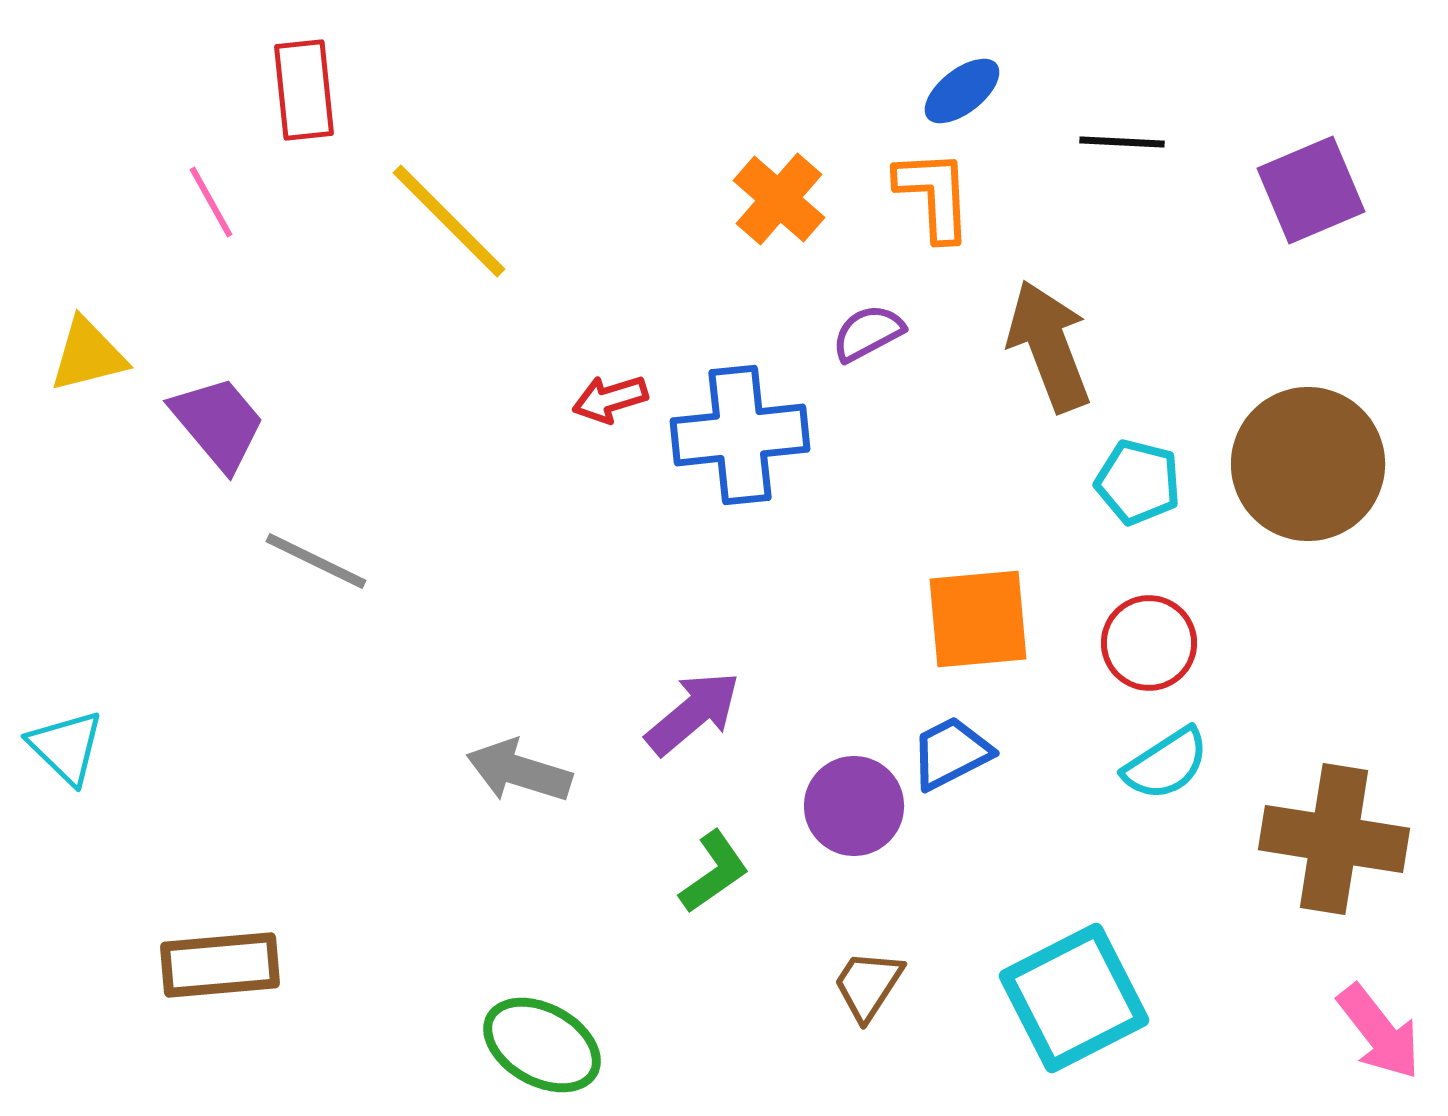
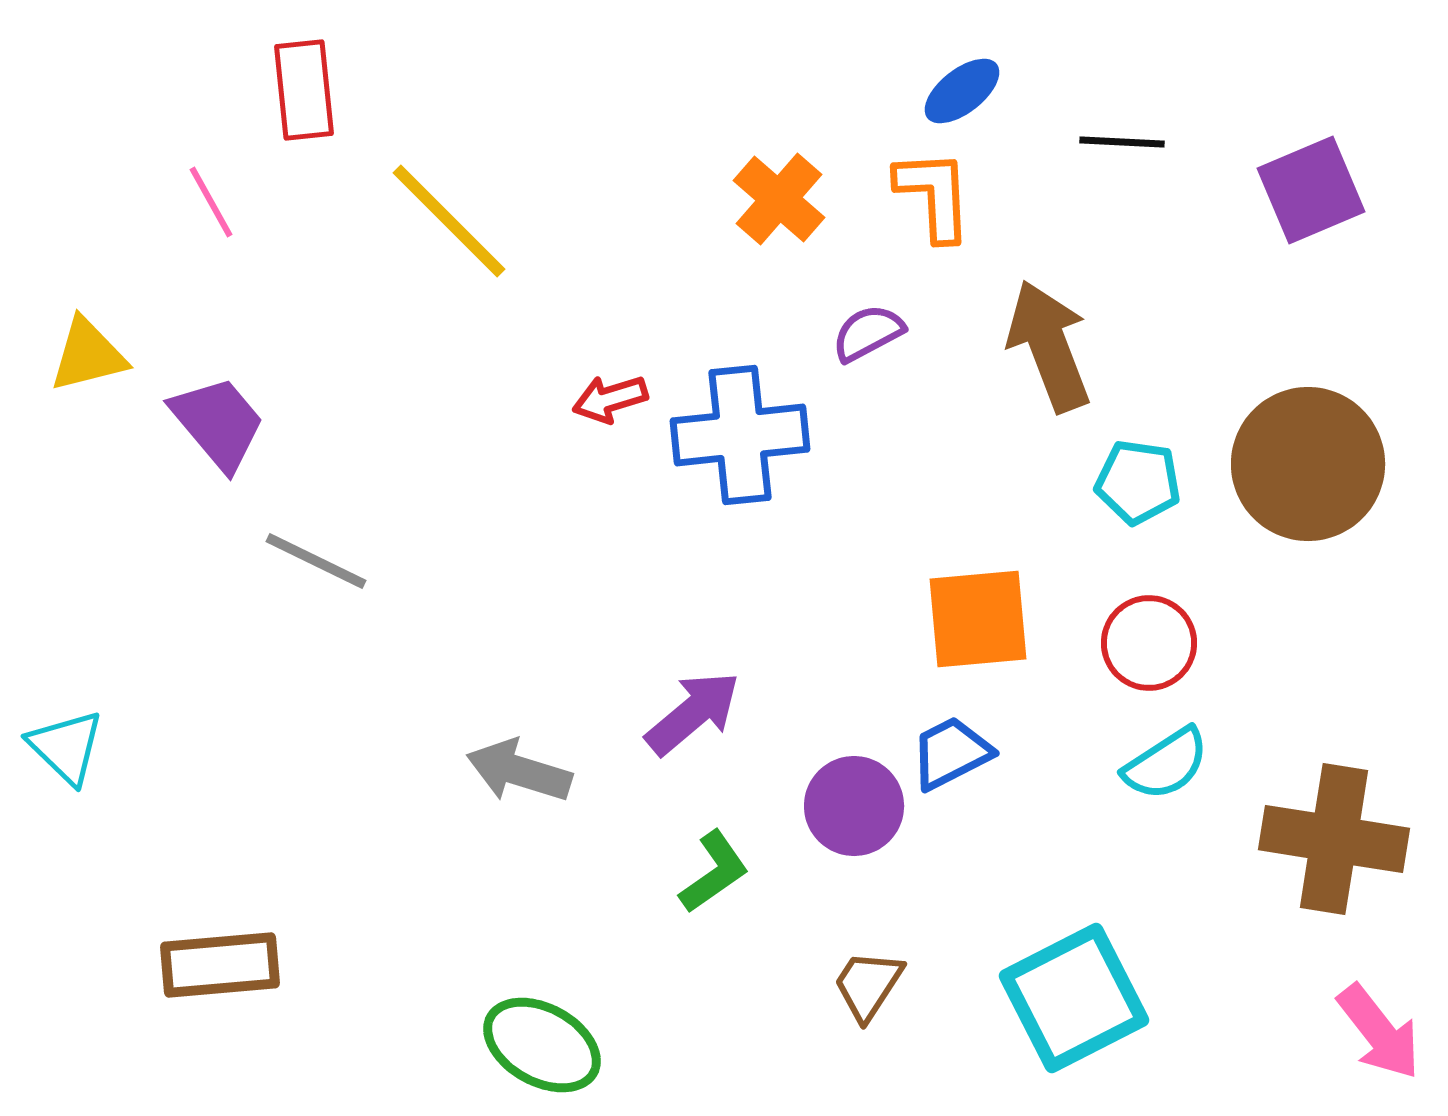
cyan pentagon: rotated 6 degrees counterclockwise
